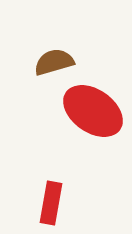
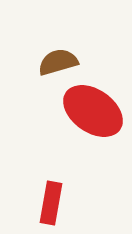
brown semicircle: moved 4 px right
